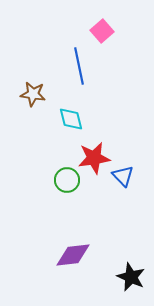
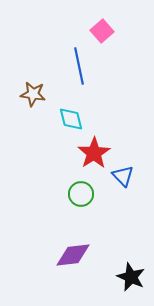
red star: moved 5 px up; rotated 24 degrees counterclockwise
green circle: moved 14 px right, 14 px down
